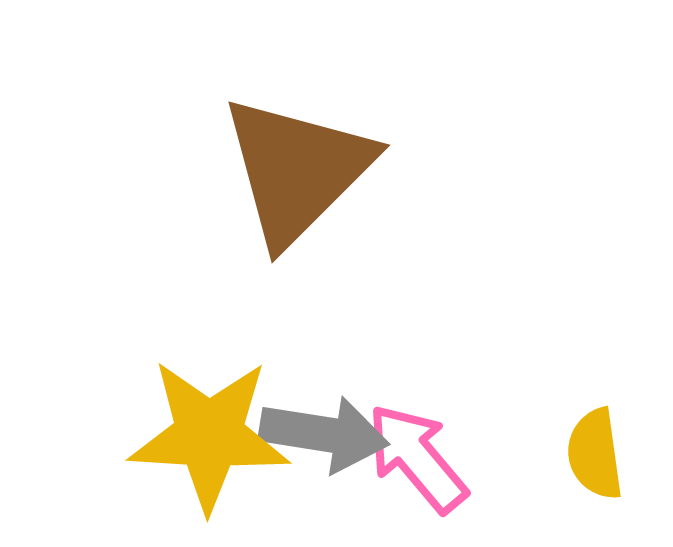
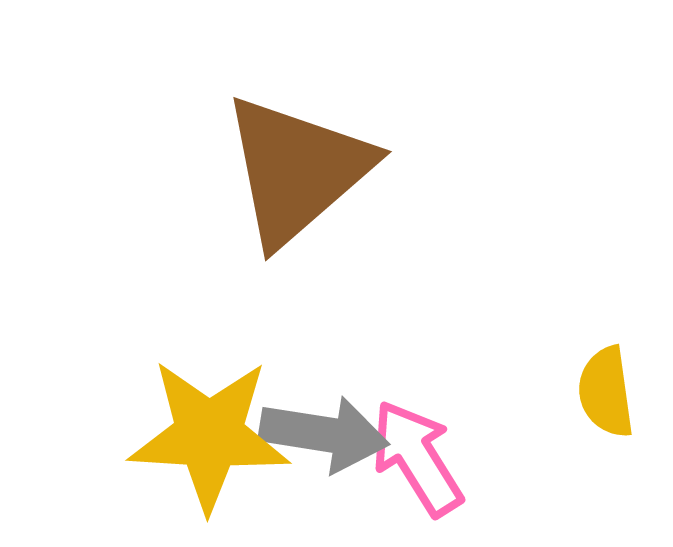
brown triangle: rotated 4 degrees clockwise
yellow semicircle: moved 11 px right, 62 px up
pink arrow: rotated 8 degrees clockwise
